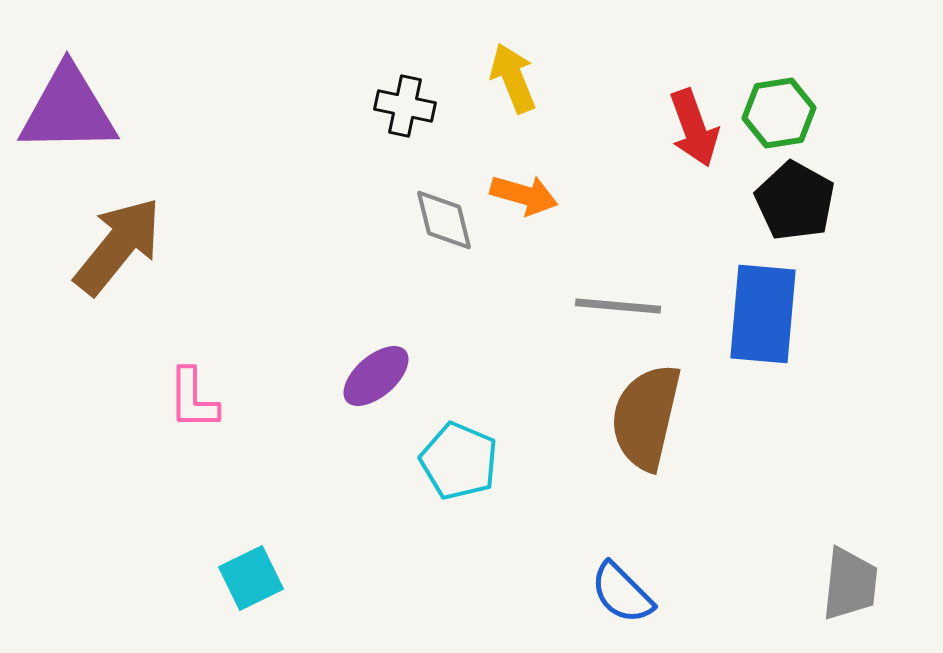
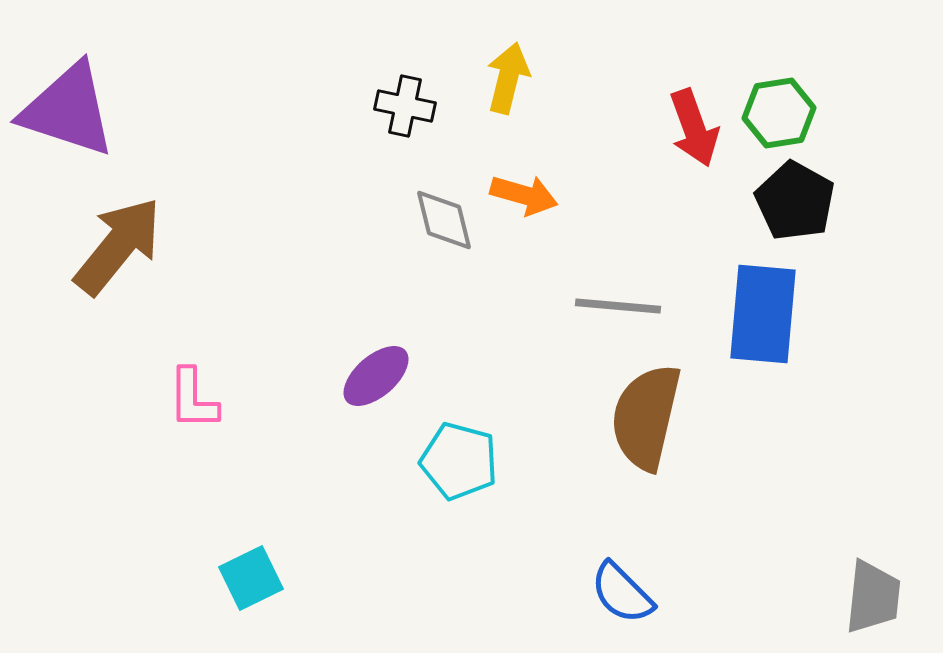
yellow arrow: moved 5 px left; rotated 36 degrees clockwise
purple triangle: rotated 19 degrees clockwise
cyan pentagon: rotated 8 degrees counterclockwise
gray trapezoid: moved 23 px right, 13 px down
